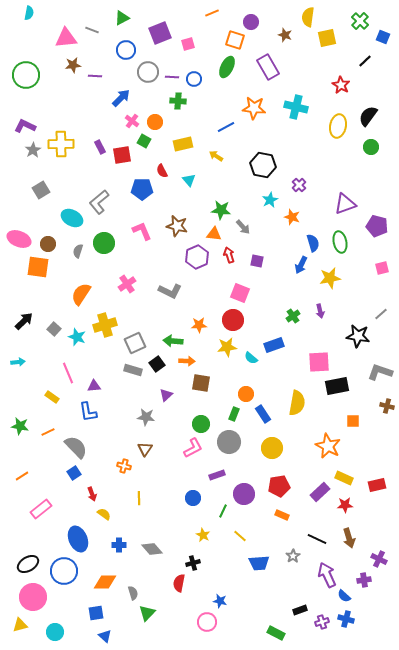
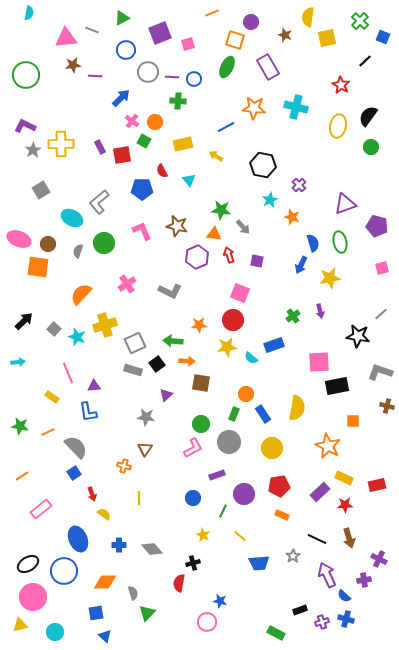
orange semicircle at (81, 294): rotated 10 degrees clockwise
yellow semicircle at (297, 403): moved 5 px down
